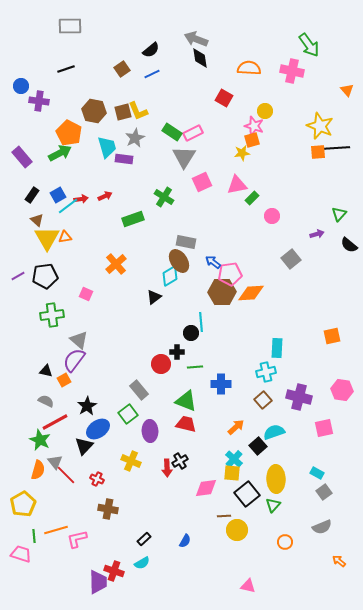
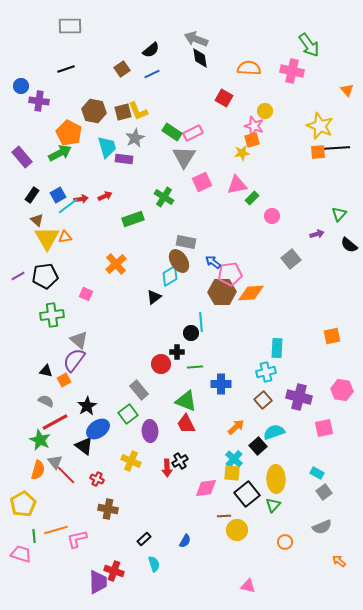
red trapezoid at (186, 424): rotated 130 degrees counterclockwise
black triangle at (84, 446): rotated 36 degrees counterclockwise
cyan semicircle at (142, 563): moved 12 px right, 1 px down; rotated 77 degrees counterclockwise
